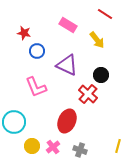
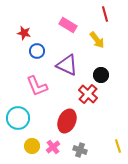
red line: rotated 42 degrees clockwise
pink L-shape: moved 1 px right, 1 px up
cyan circle: moved 4 px right, 4 px up
yellow line: rotated 32 degrees counterclockwise
